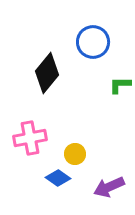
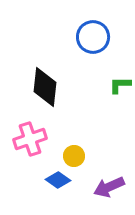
blue circle: moved 5 px up
black diamond: moved 2 px left, 14 px down; rotated 33 degrees counterclockwise
pink cross: moved 1 px down; rotated 8 degrees counterclockwise
yellow circle: moved 1 px left, 2 px down
blue diamond: moved 2 px down
